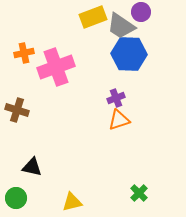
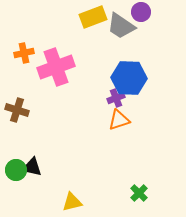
blue hexagon: moved 24 px down
green circle: moved 28 px up
